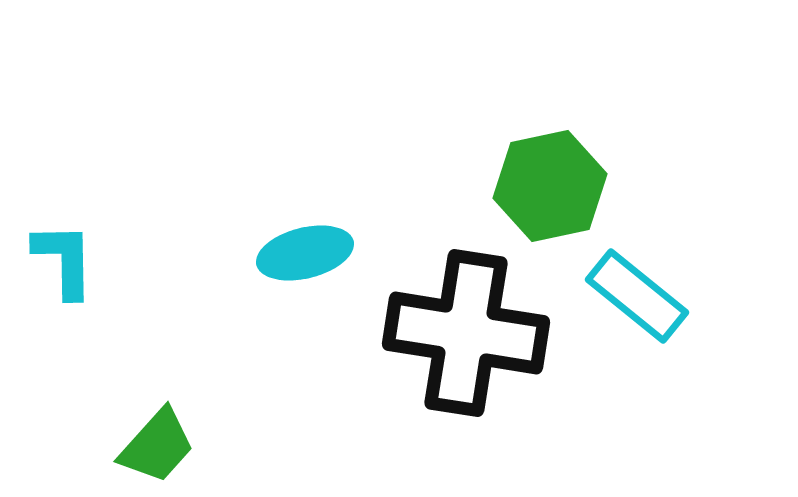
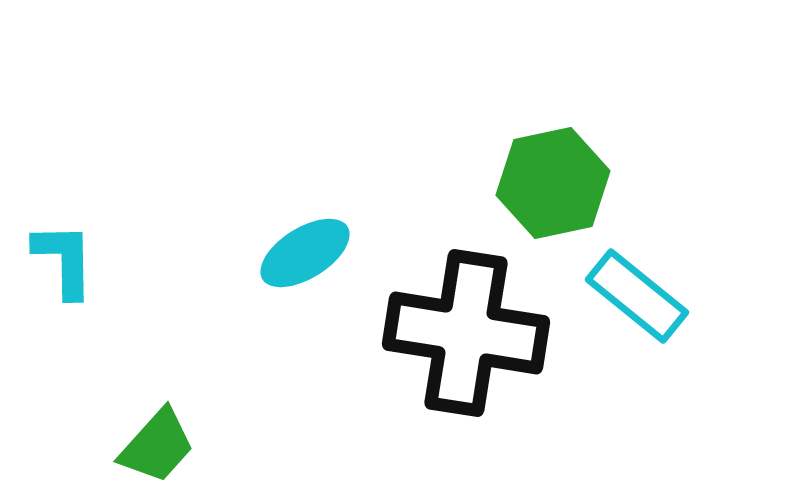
green hexagon: moved 3 px right, 3 px up
cyan ellipse: rotated 18 degrees counterclockwise
